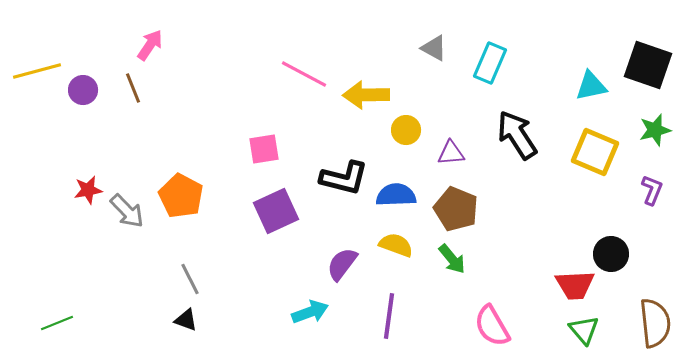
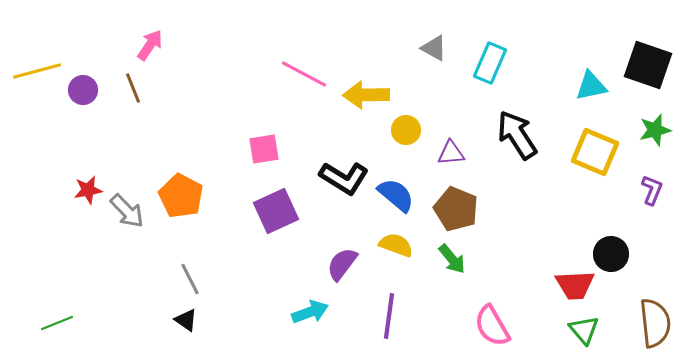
black L-shape: rotated 18 degrees clockwise
blue semicircle: rotated 42 degrees clockwise
black triangle: rotated 15 degrees clockwise
